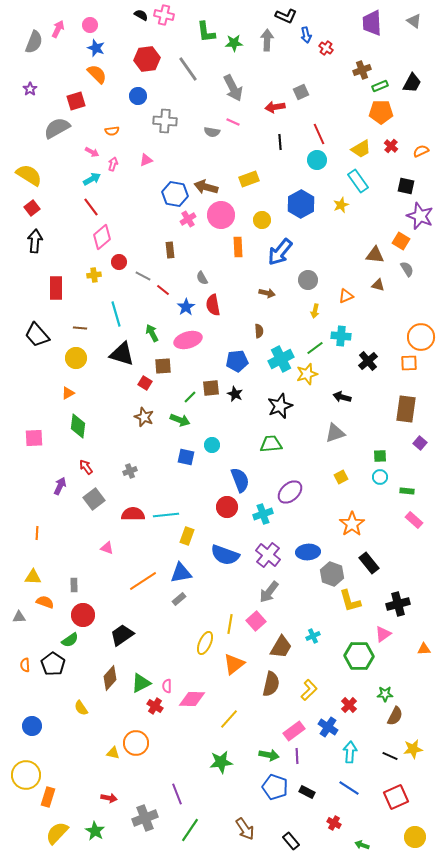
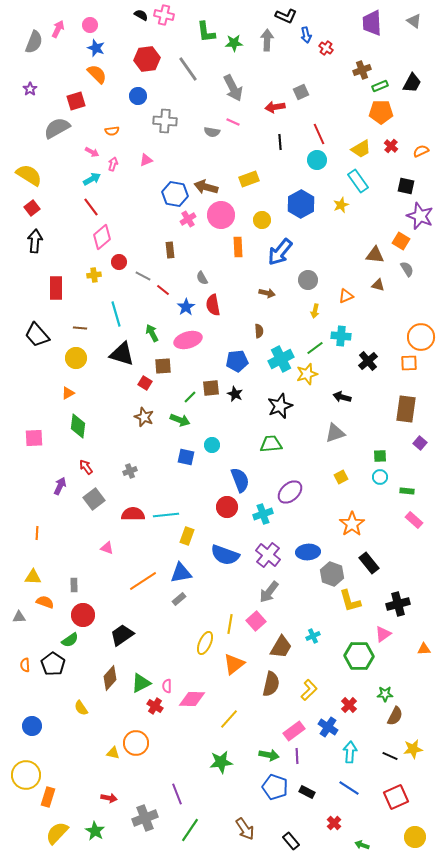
red cross at (334, 823): rotated 16 degrees clockwise
